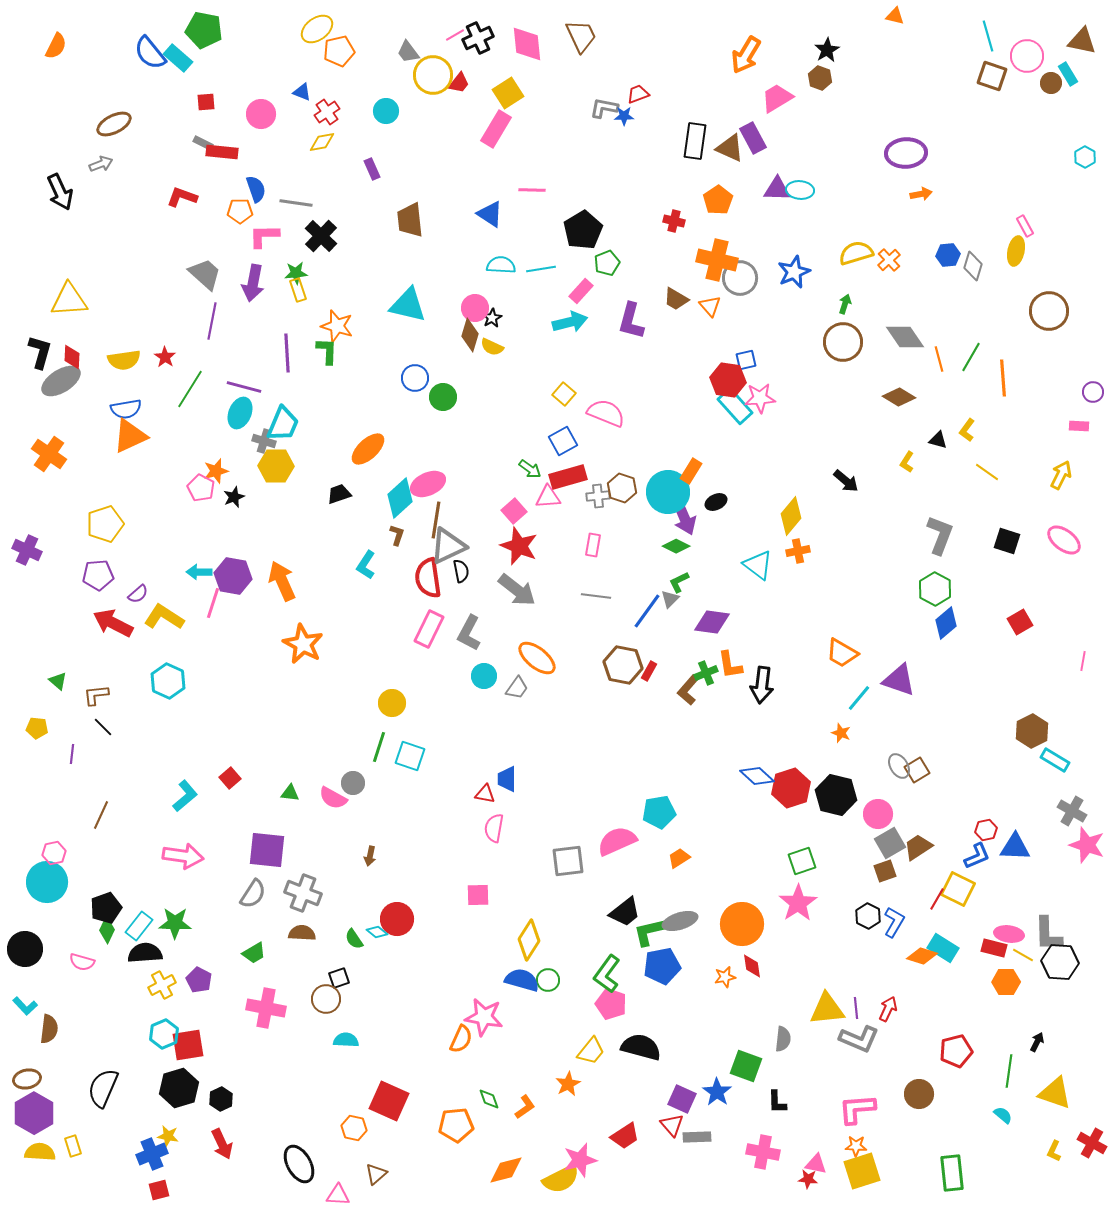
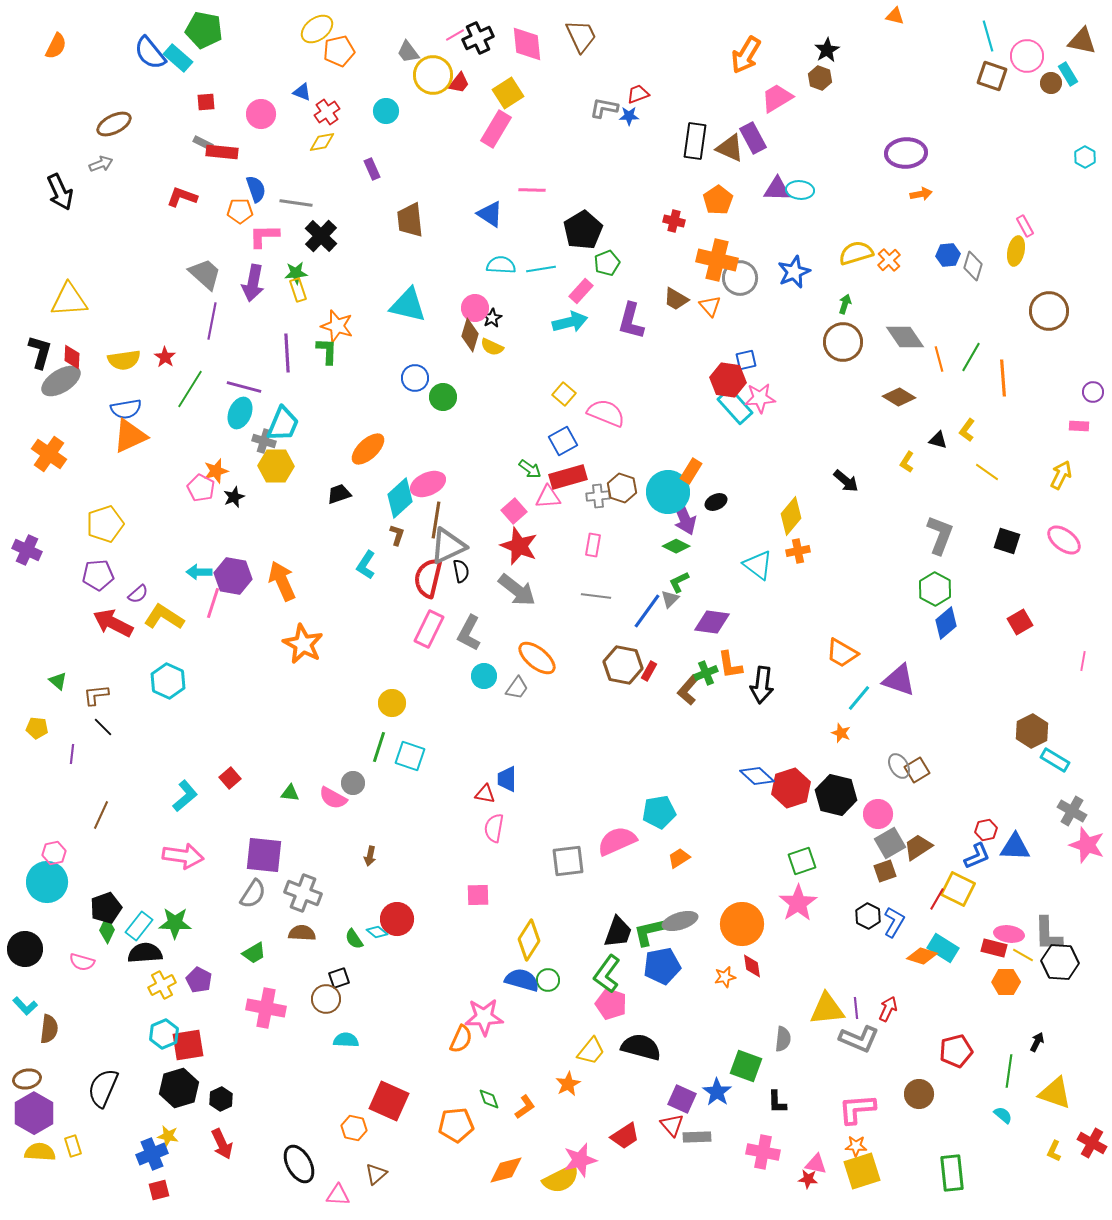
blue star at (624, 116): moved 5 px right
red semicircle at (428, 578): rotated 21 degrees clockwise
purple square at (267, 850): moved 3 px left, 5 px down
black trapezoid at (625, 912): moved 7 px left, 20 px down; rotated 32 degrees counterclockwise
pink star at (484, 1017): rotated 12 degrees counterclockwise
